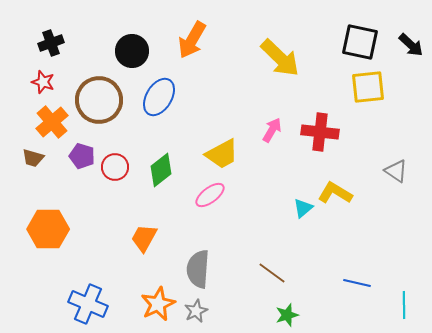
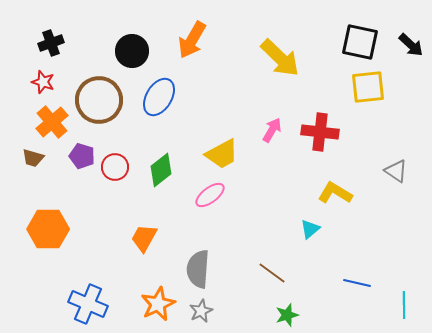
cyan triangle: moved 7 px right, 21 px down
gray star: moved 5 px right
